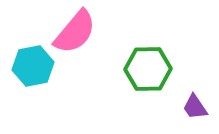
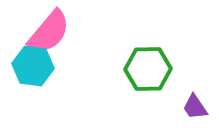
pink semicircle: moved 26 px left
cyan hexagon: rotated 18 degrees clockwise
